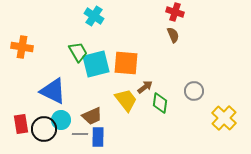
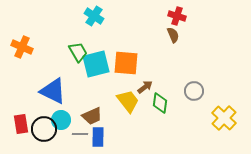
red cross: moved 2 px right, 4 px down
orange cross: rotated 15 degrees clockwise
yellow trapezoid: moved 2 px right, 1 px down
